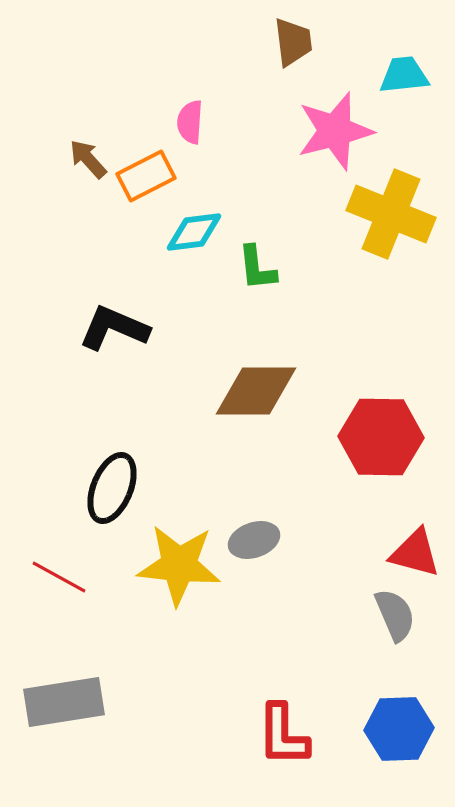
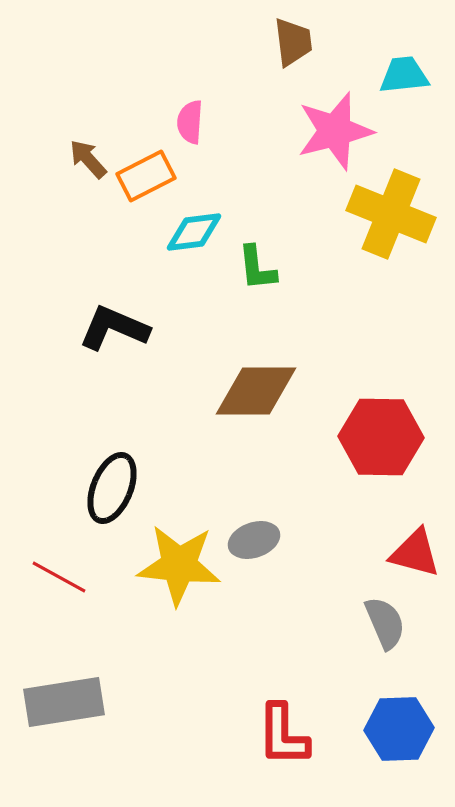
gray semicircle: moved 10 px left, 8 px down
